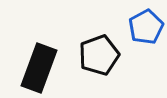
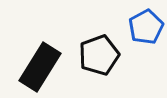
black rectangle: moved 1 px right, 1 px up; rotated 12 degrees clockwise
